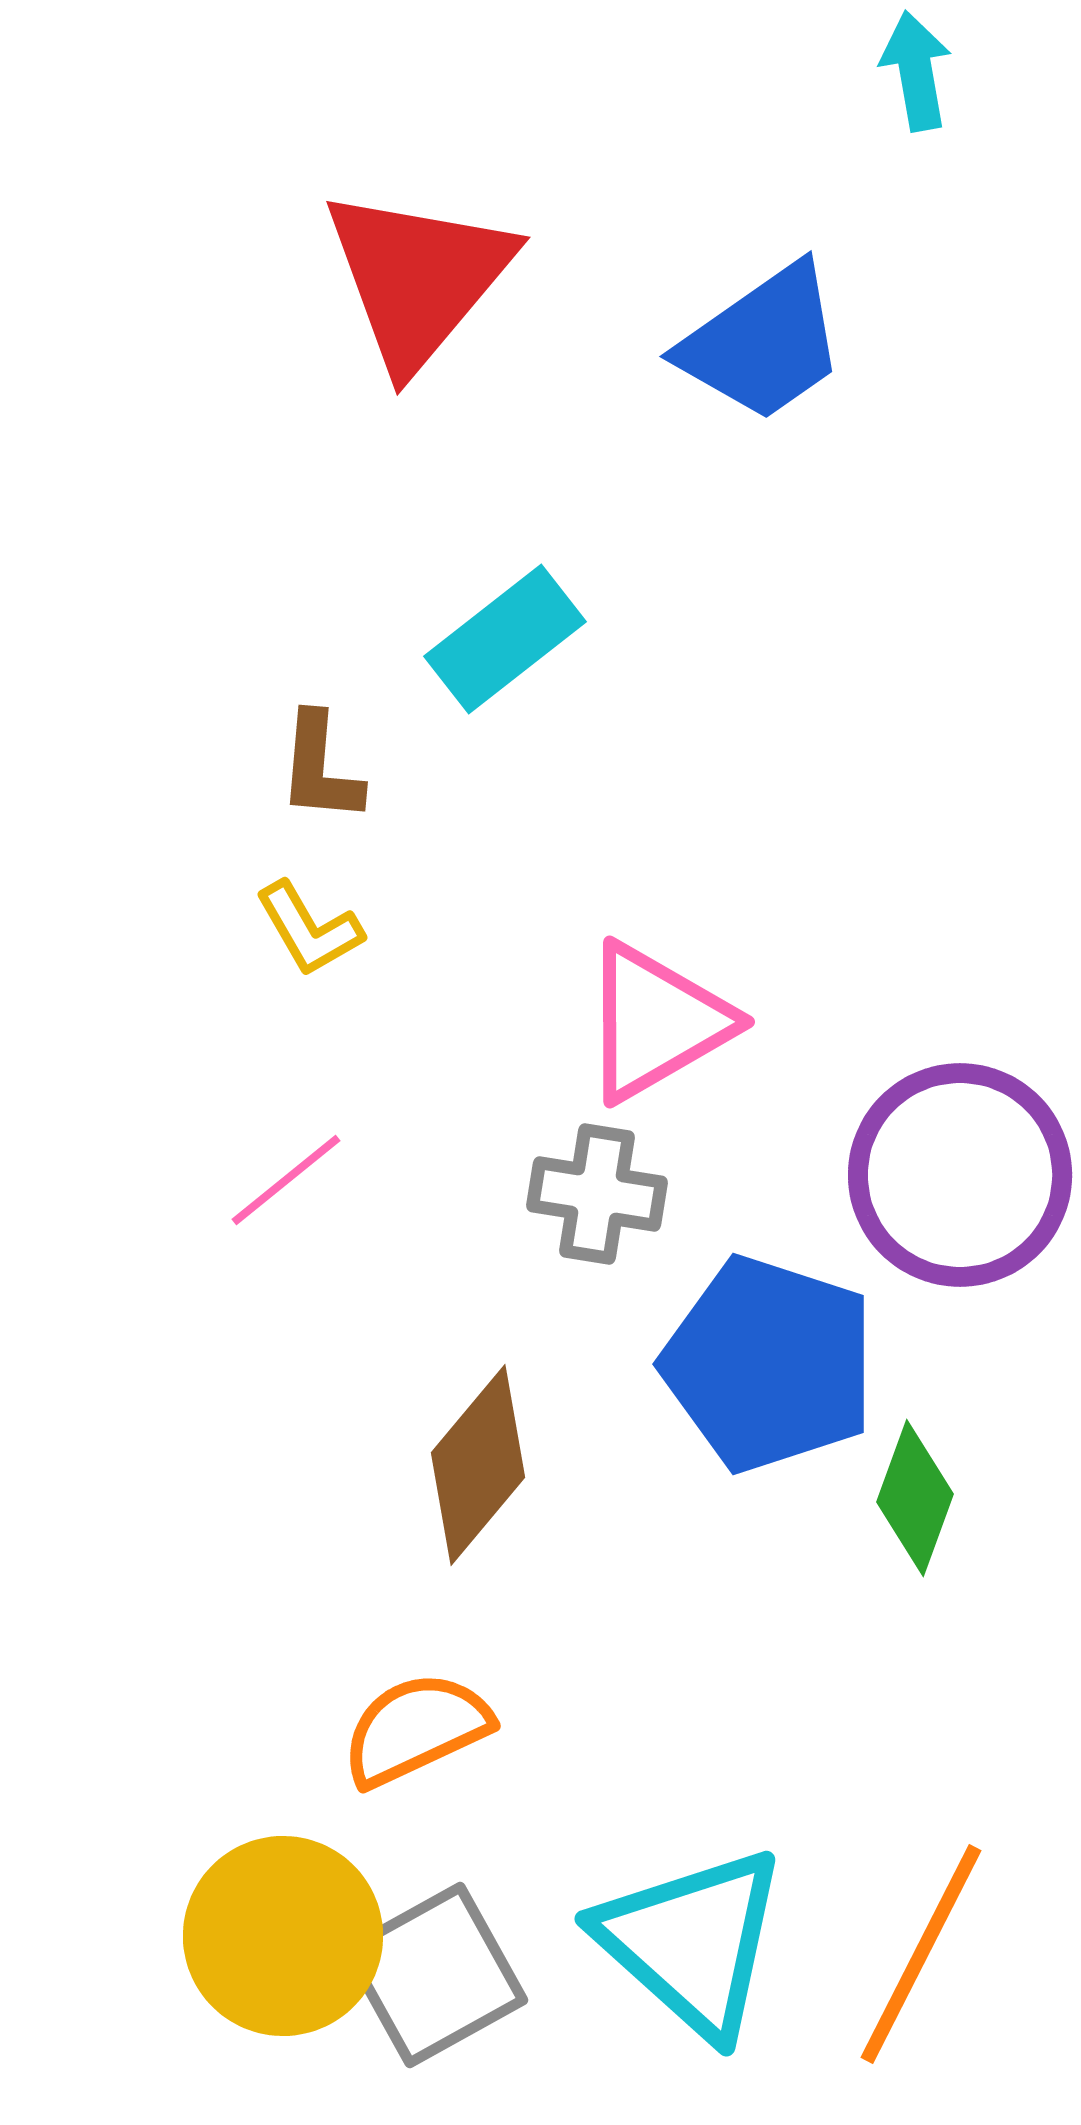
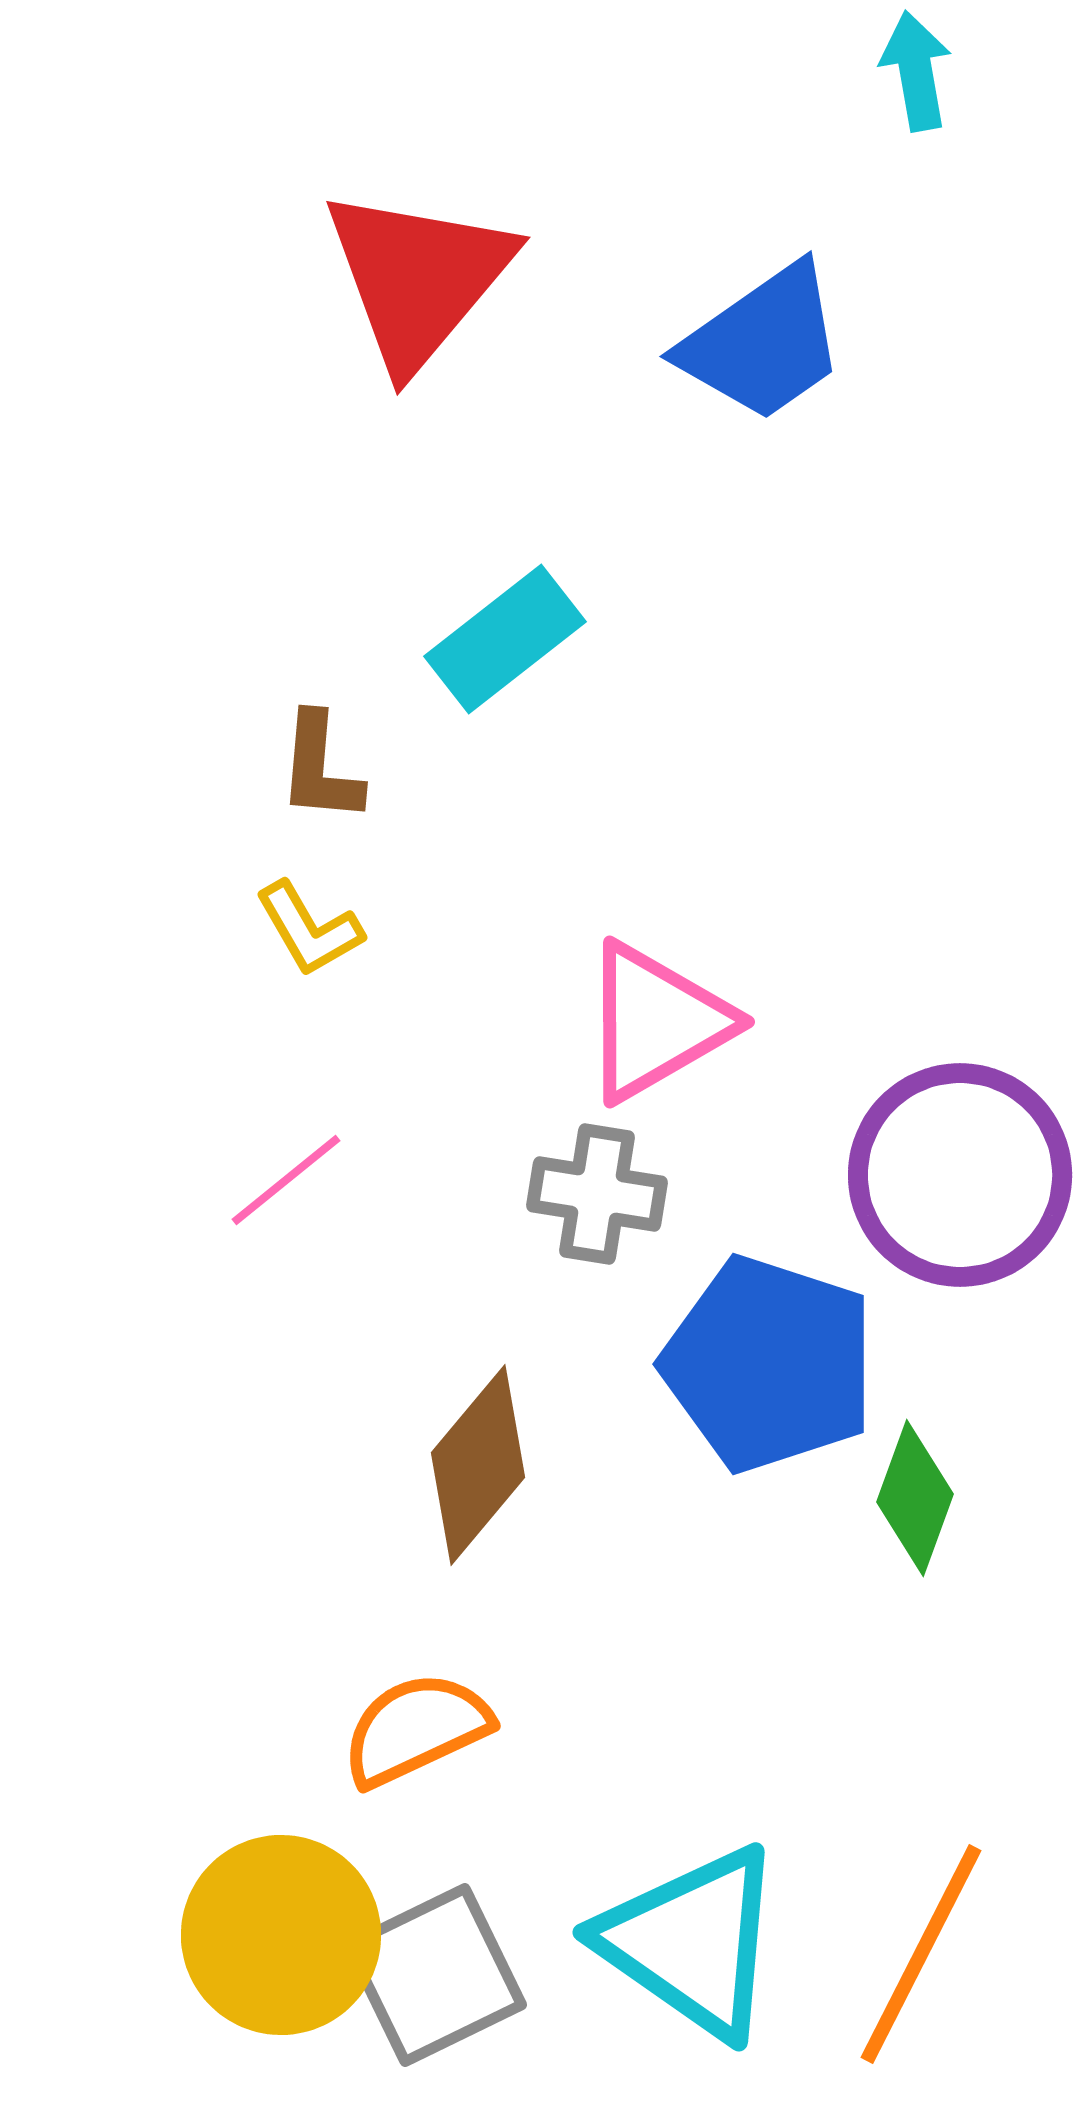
yellow circle: moved 2 px left, 1 px up
cyan triangle: rotated 7 degrees counterclockwise
gray square: rotated 3 degrees clockwise
